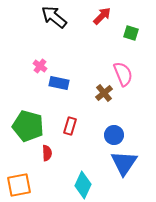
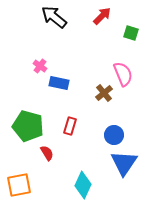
red semicircle: rotated 28 degrees counterclockwise
